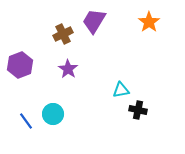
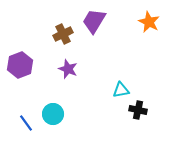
orange star: rotated 10 degrees counterclockwise
purple star: rotated 12 degrees counterclockwise
blue line: moved 2 px down
